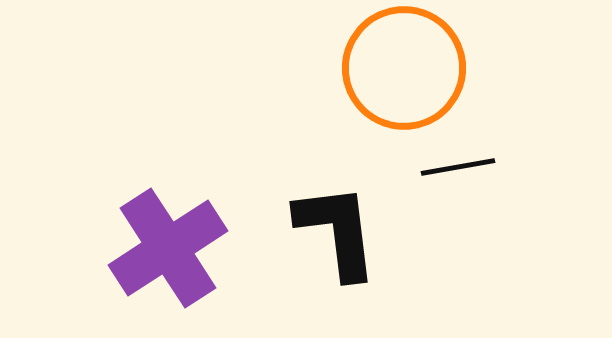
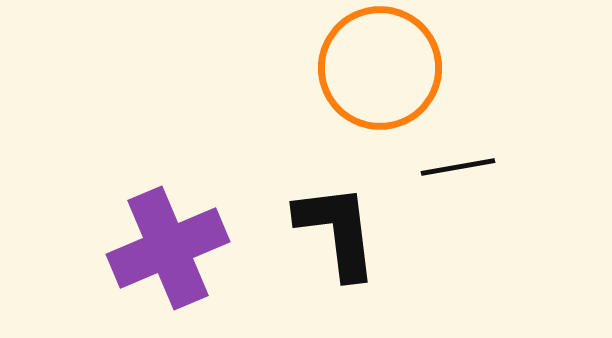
orange circle: moved 24 px left
purple cross: rotated 10 degrees clockwise
